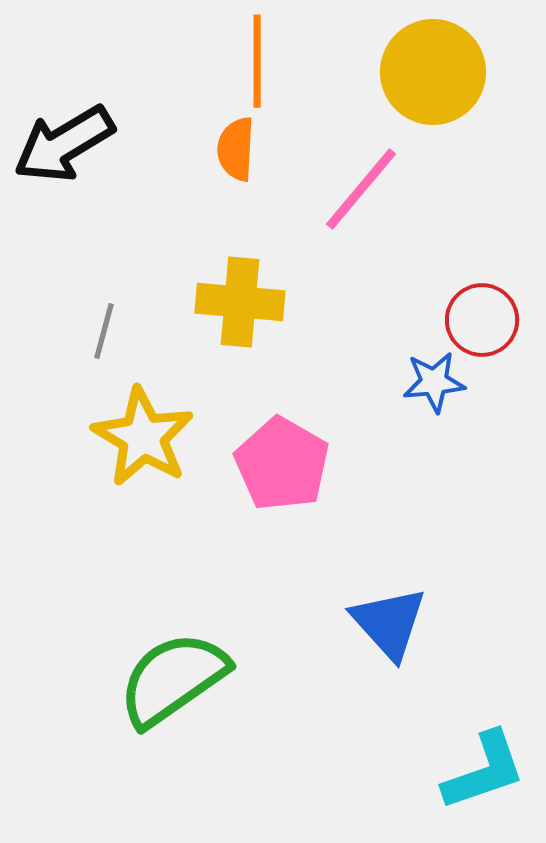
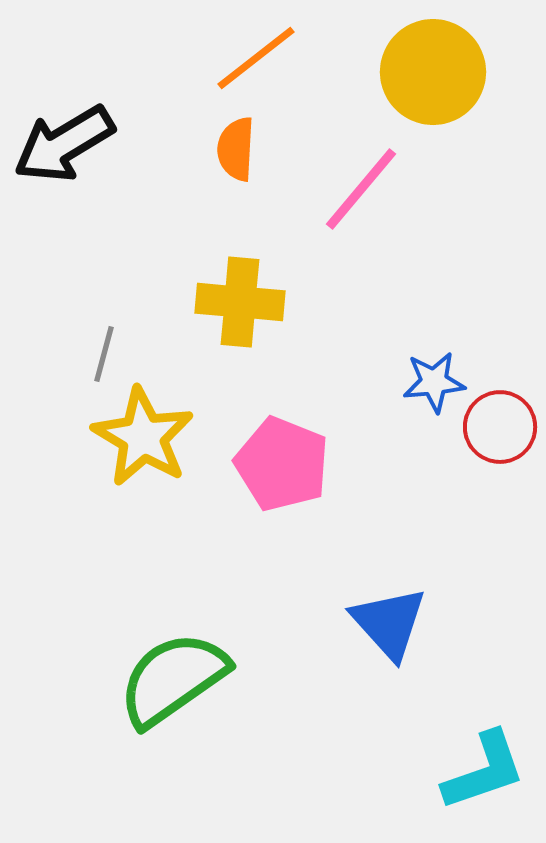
orange line: moved 1 px left, 3 px up; rotated 52 degrees clockwise
red circle: moved 18 px right, 107 px down
gray line: moved 23 px down
pink pentagon: rotated 8 degrees counterclockwise
